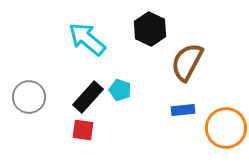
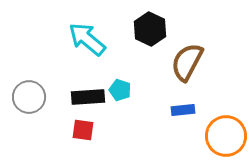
black rectangle: rotated 44 degrees clockwise
orange circle: moved 8 px down
